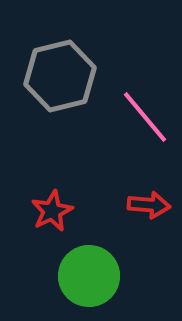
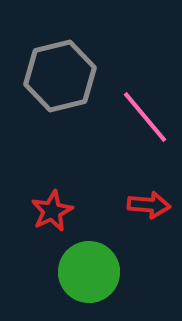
green circle: moved 4 px up
